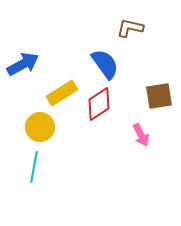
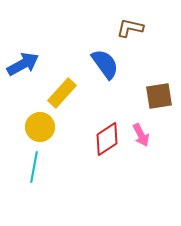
yellow rectangle: rotated 16 degrees counterclockwise
red diamond: moved 8 px right, 35 px down
